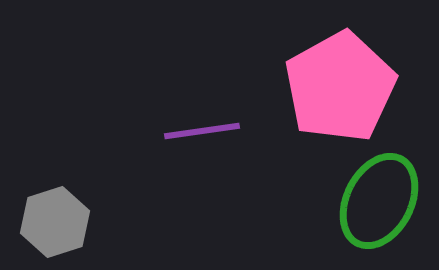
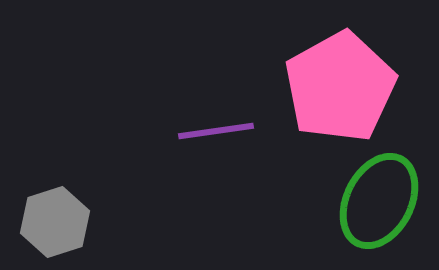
purple line: moved 14 px right
